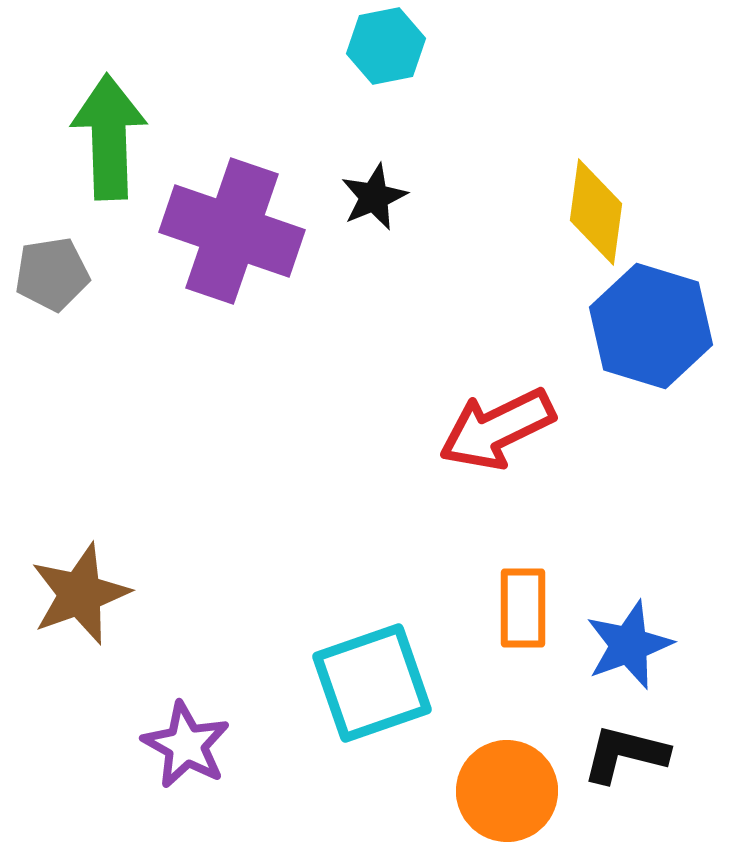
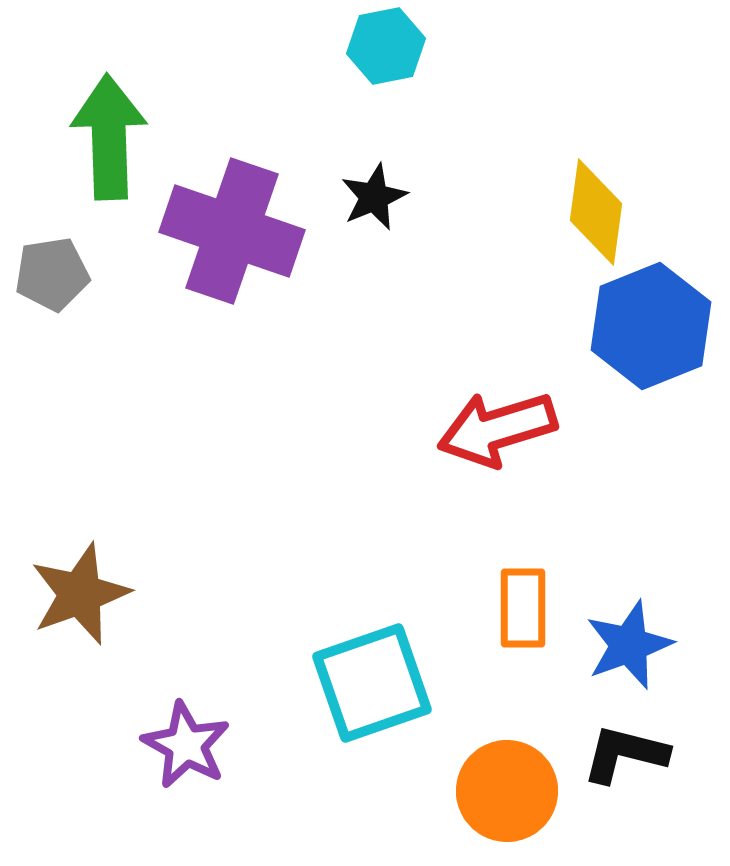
blue hexagon: rotated 21 degrees clockwise
red arrow: rotated 9 degrees clockwise
